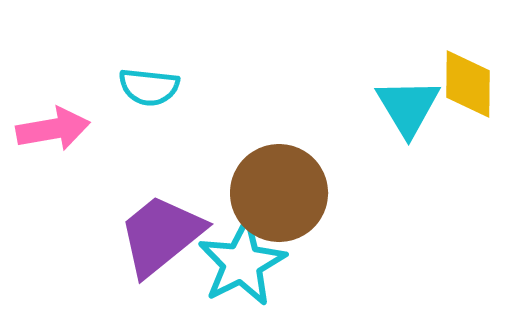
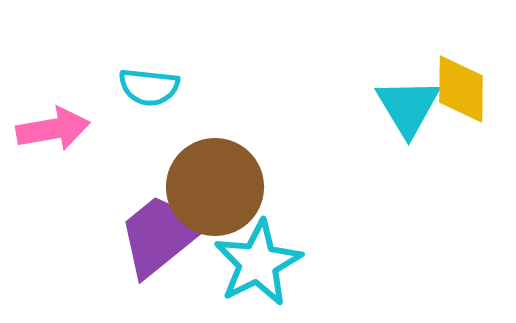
yellow diamond: moved 7 px left, 5 px down
brown circle: moved 64 px left, 6 px up
cyan star: moved 16 px right
